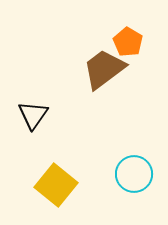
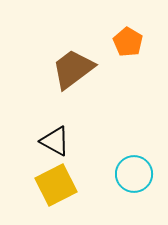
brown trapezoid: moved 31 px left
black triangle: moved 22 px right, 26 px down; rotated 36 degrees counterclockwise
yellow square: rotated 24 degrees clockwise
